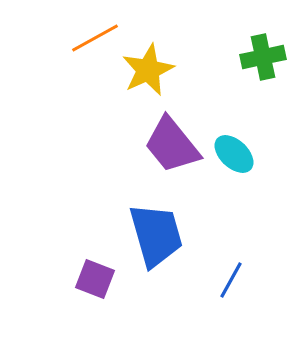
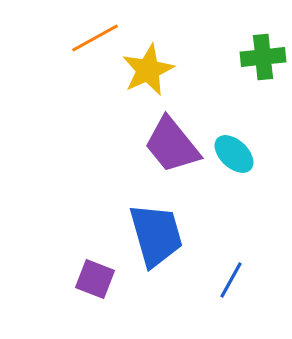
green cross: rotated 6 degrees clockwise
